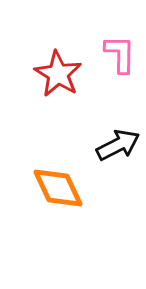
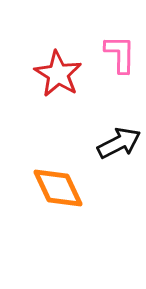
black arrow: moved 1 px right, 2 px up
